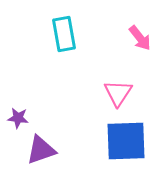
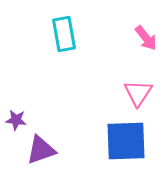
pink arrow: moved 6 px right
pink triangle: moved 20 px right
purple star: moved 2 px left, 2 px down
